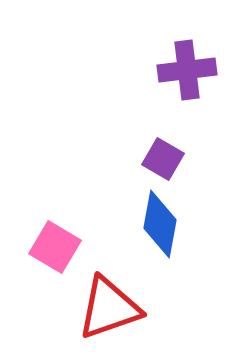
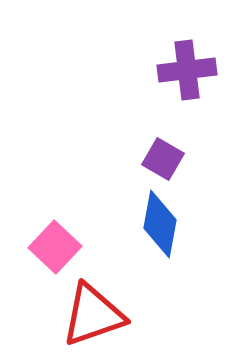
pink square: rotated 12 degrees clockwise
red triangle: moved 16 px left, 7 px down
